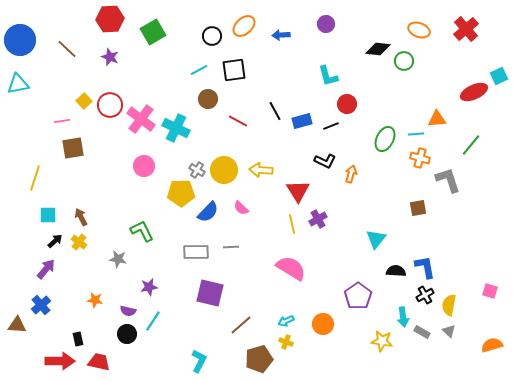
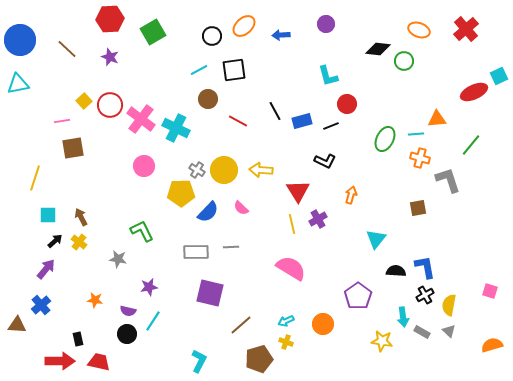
orange arrow at (351, 174): moved 21 px down
